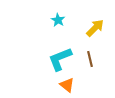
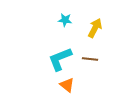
cyan star: moved 7 px right; rotated 24 degrees counterclockwise
yellow arrow: rotated 18 degrees counterclockwise
brown line: rotated 70 degrees counterclockwise
